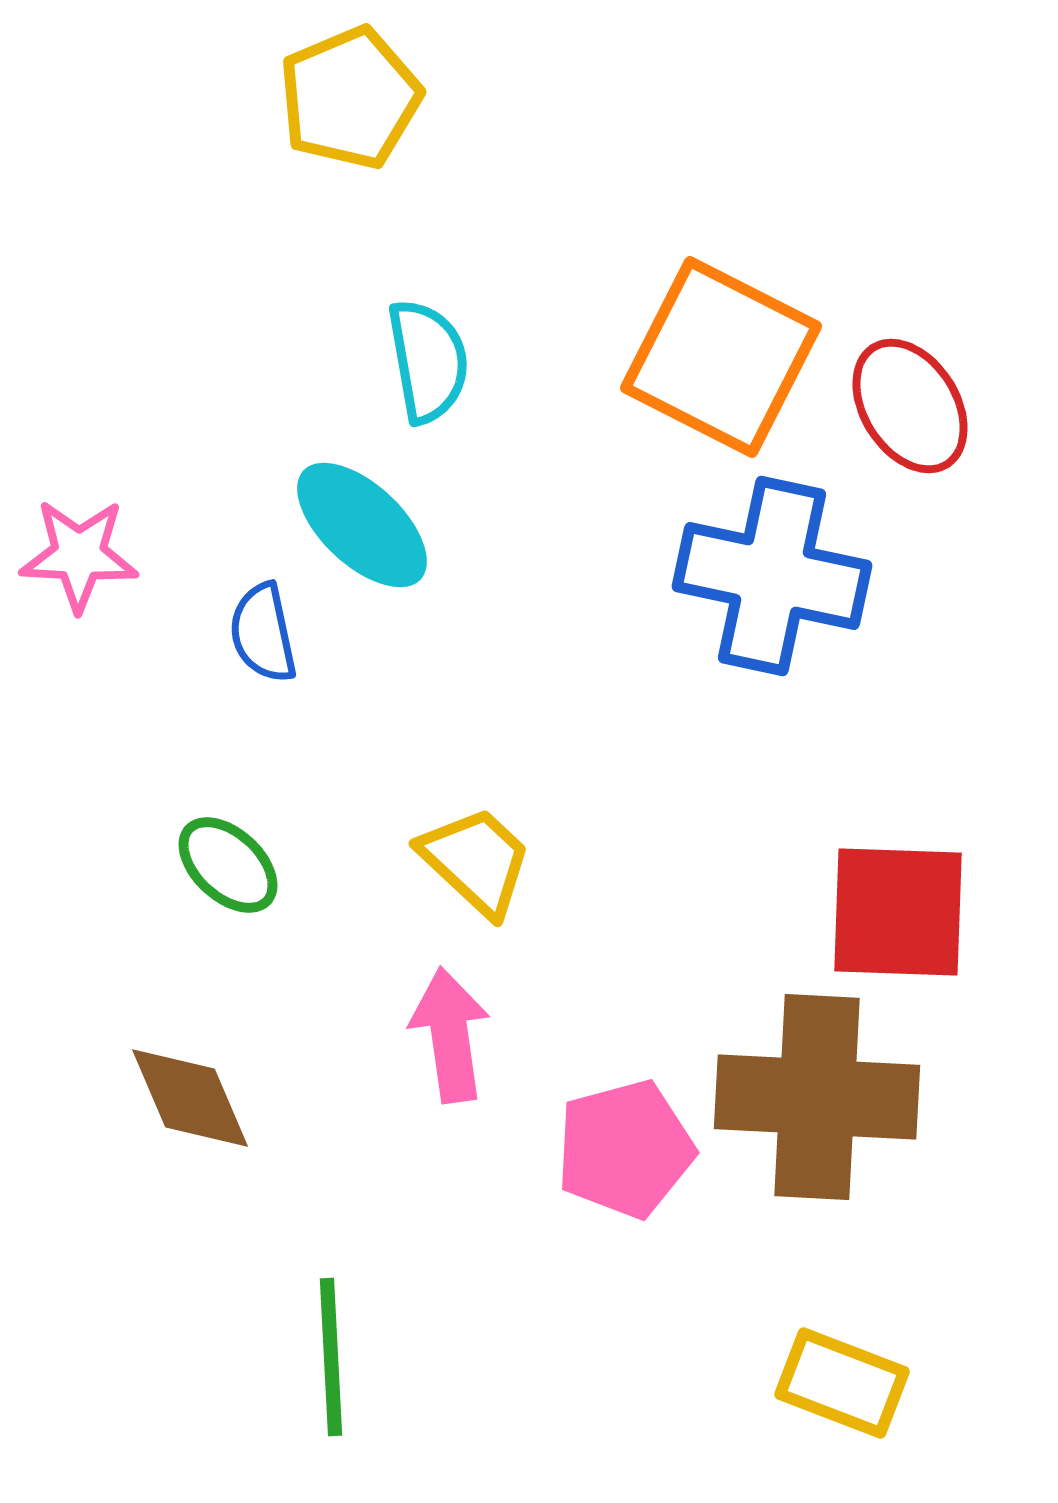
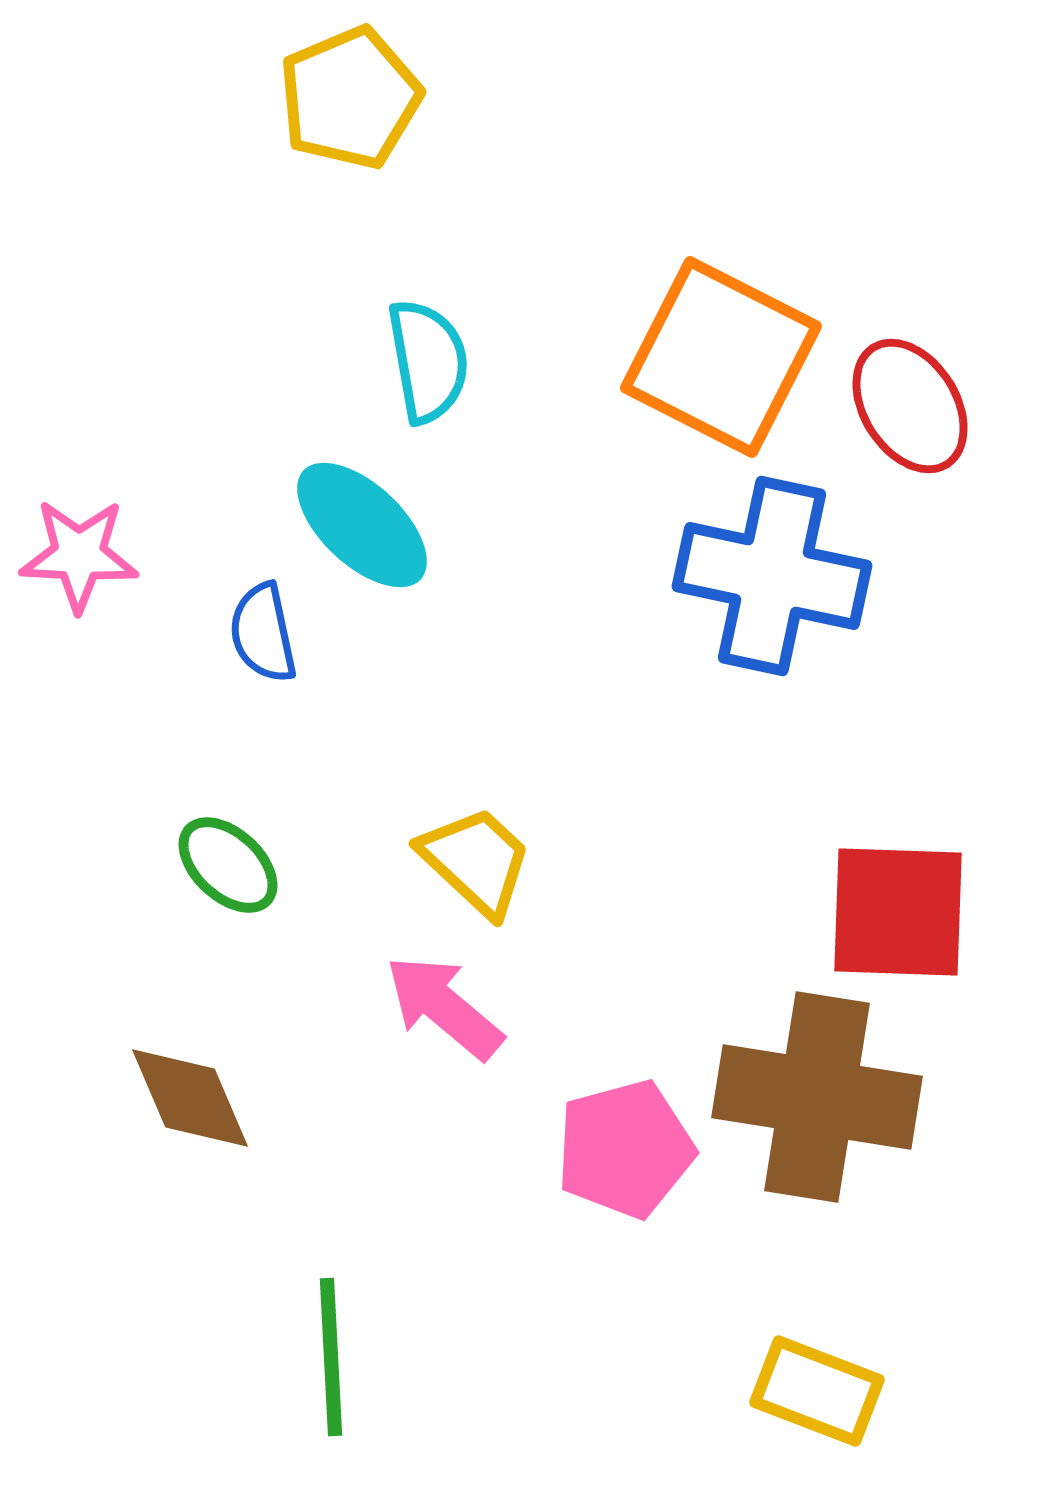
pink arrow: moved 6 px left, 28 px up; rotated 42 degrees counterclockwise
brown cross: rotated 6 degrees clockwise
yellow rectangle: moved 25 px left, 8 px down
